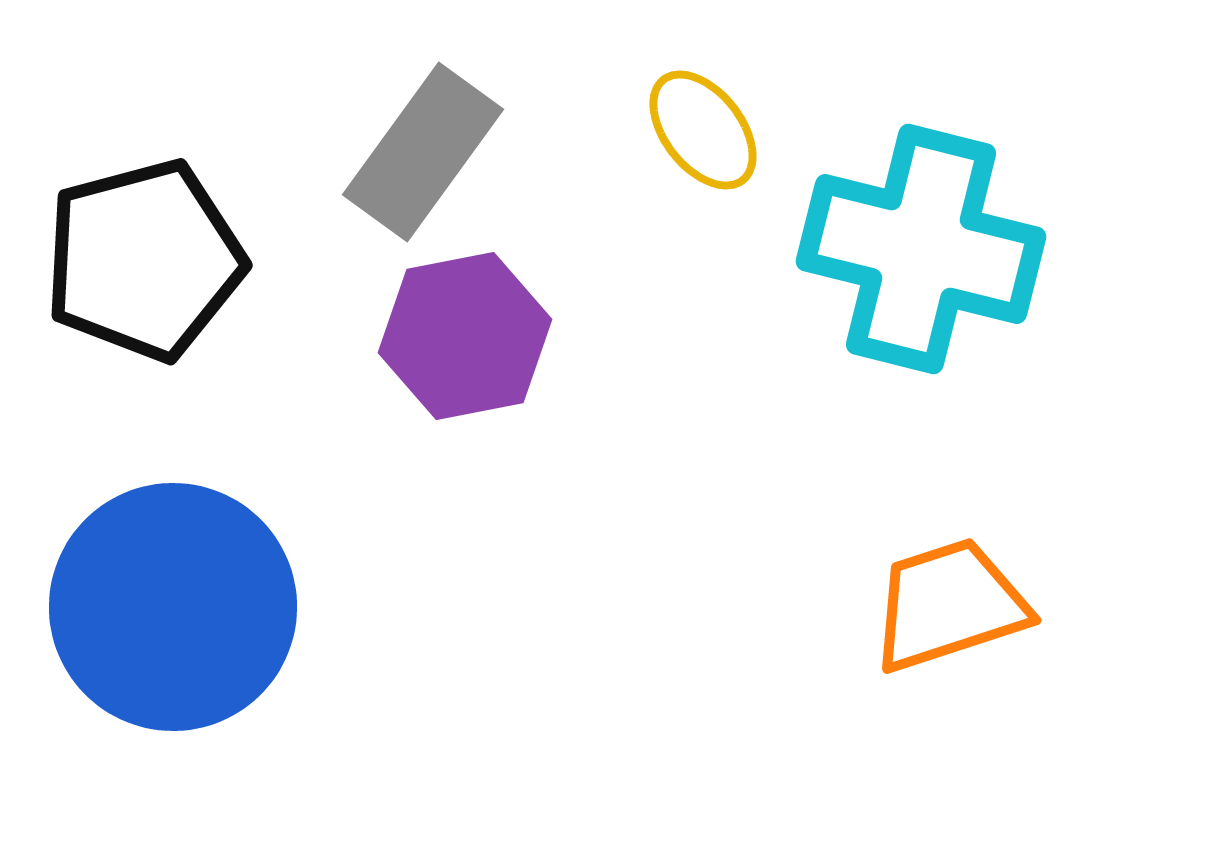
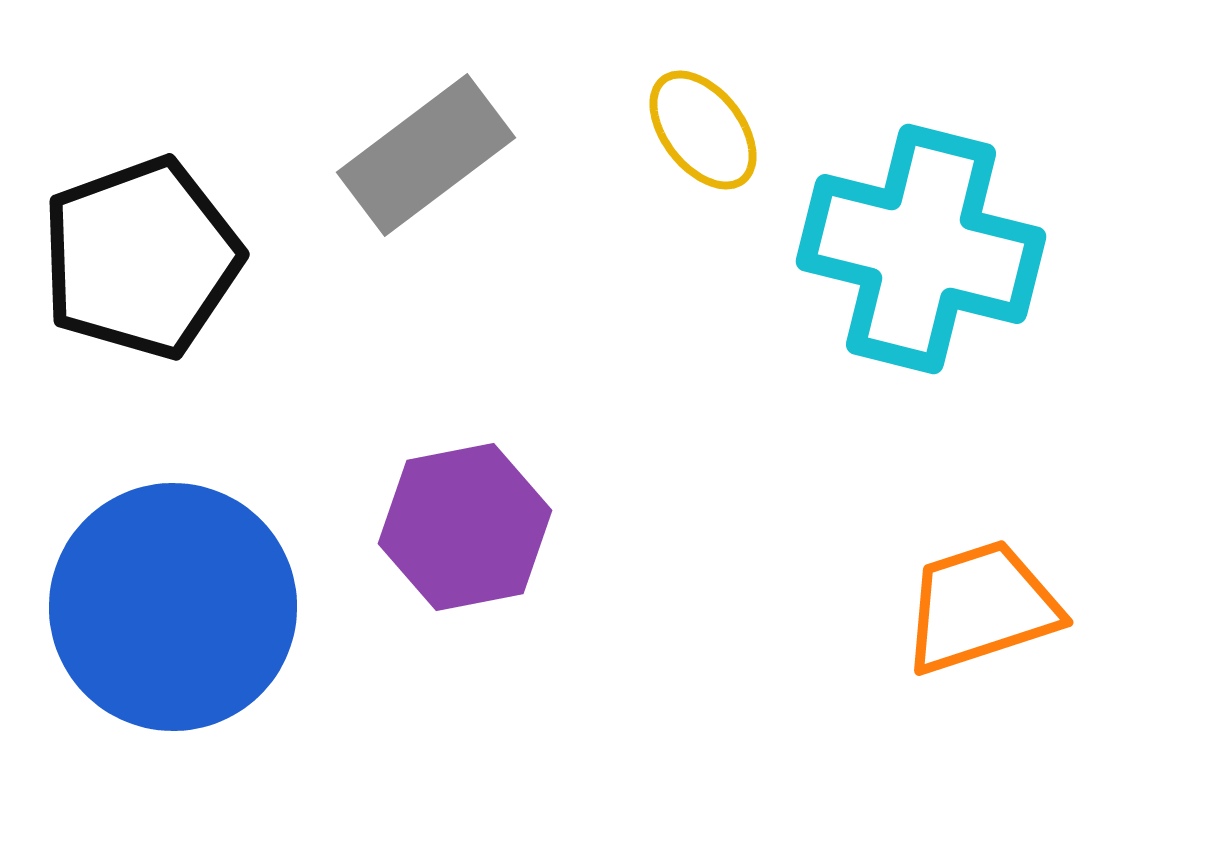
gray rectangle: moved 3 px right, 3 px down; rotated 17 degrees clockwise
black pentagon: moved 3 px left, 2 px up; rotated 5 degrees counterclockwise
purple hexagon: moved 191 px down
orange trapezoid: moved 32 px right, 2 px down
